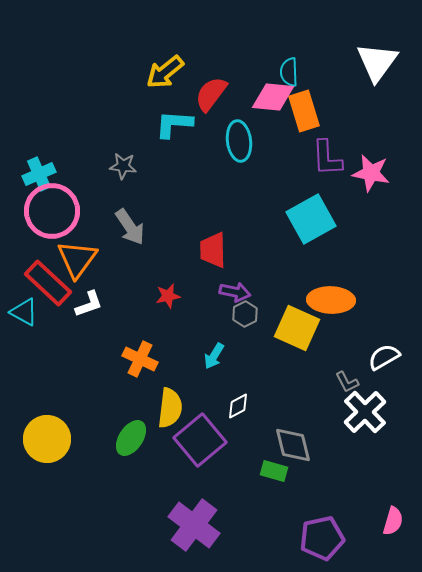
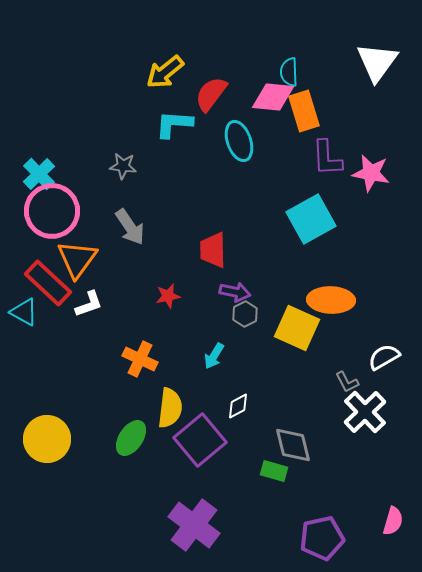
cyan ellipse: rotated 12 degrees counterclockwise
cyan cross: rotated 20 degrees counterclockwise
